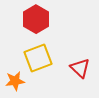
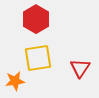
yellow square: rotated 12 degrees clockwise
red triangle: rotated 20 degrees clockwise
